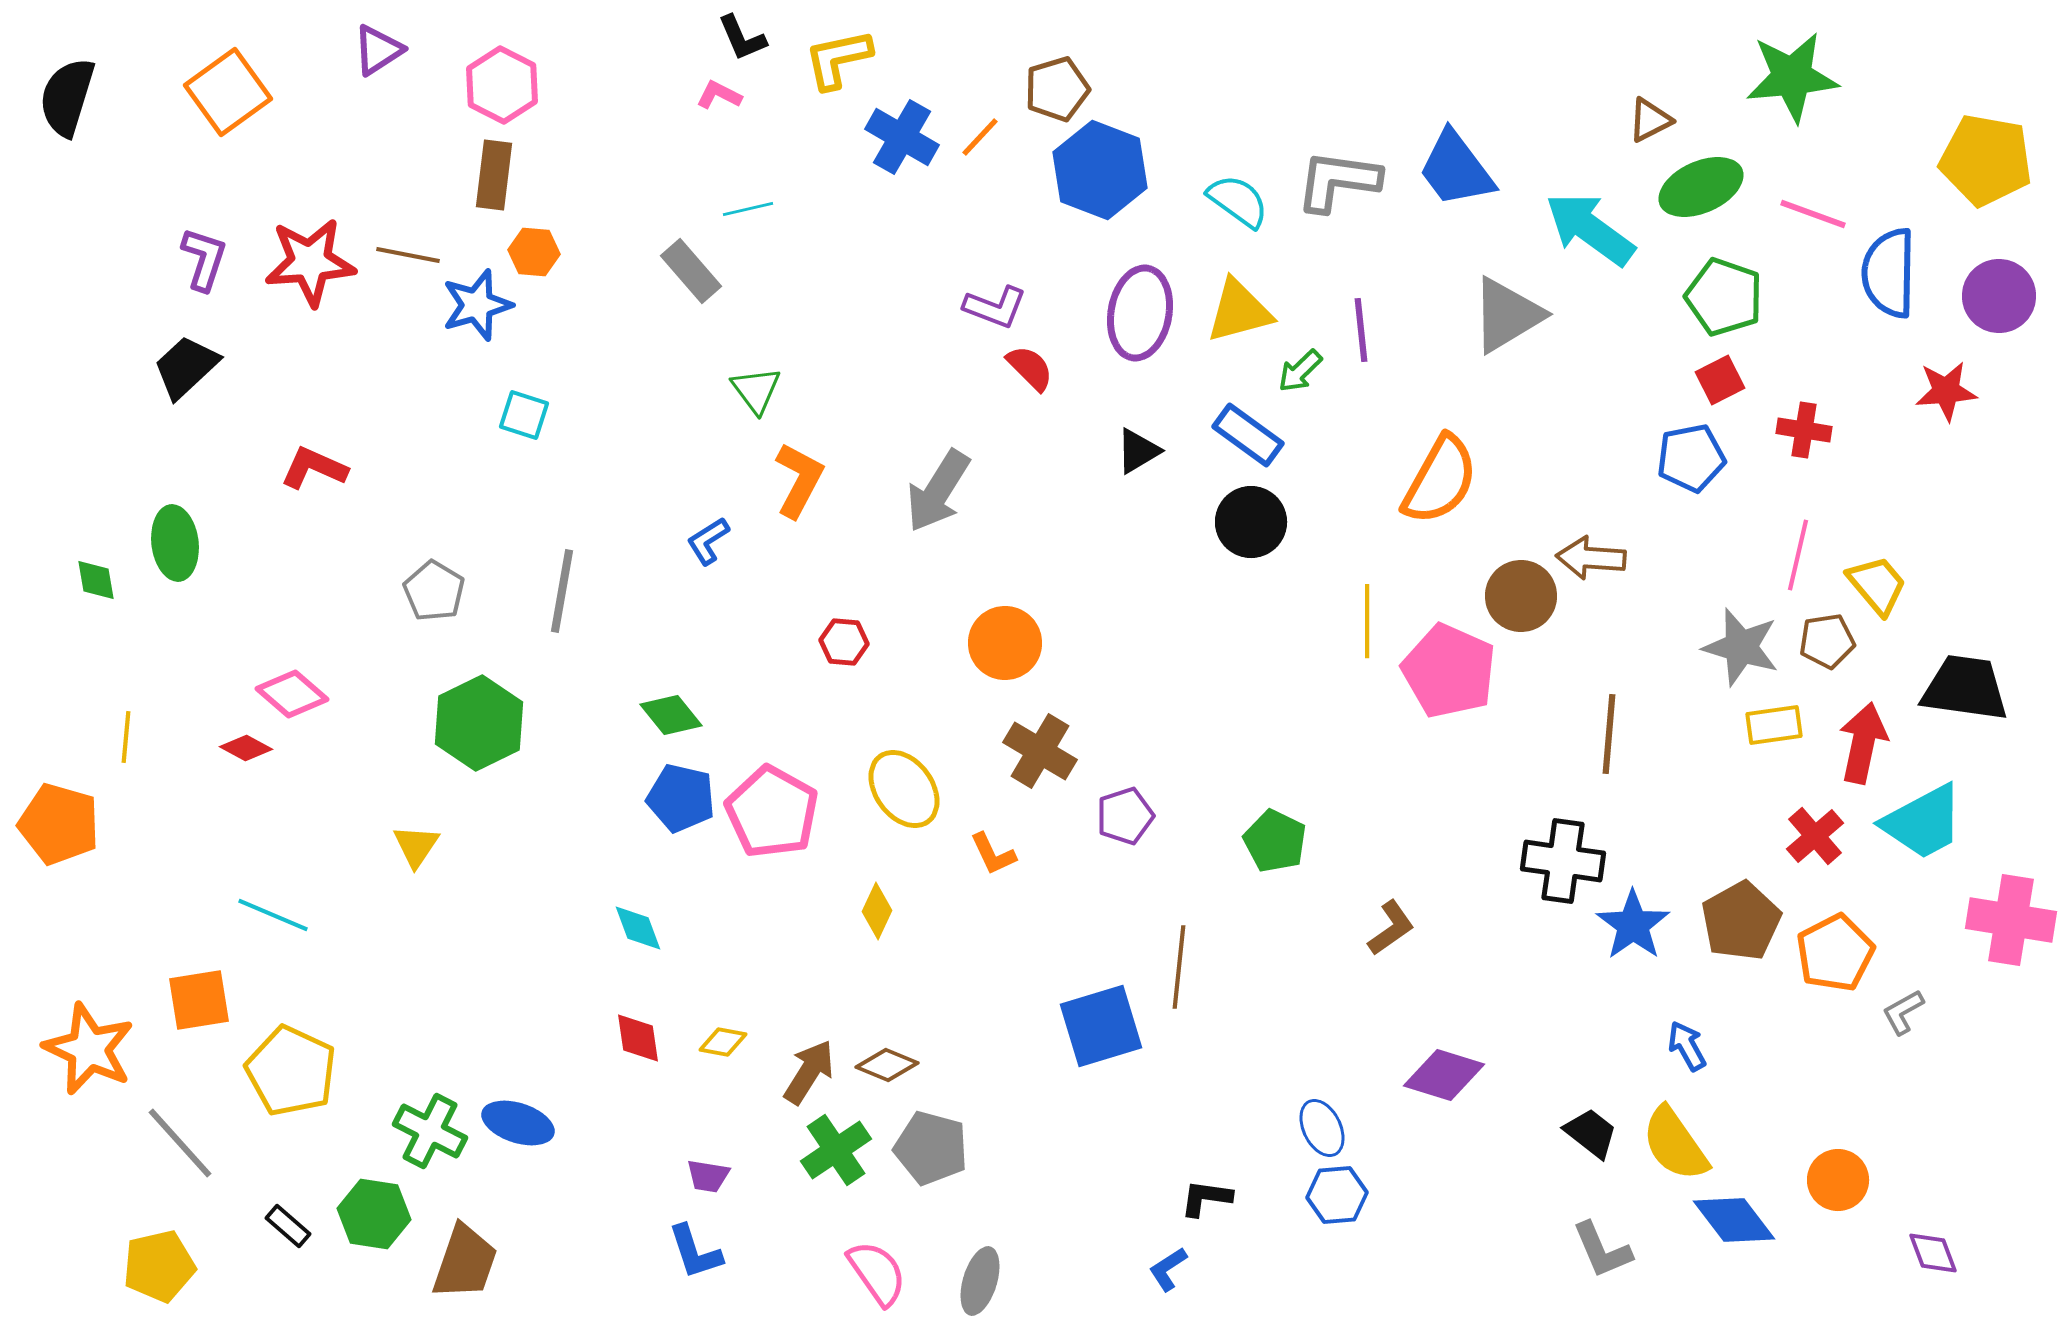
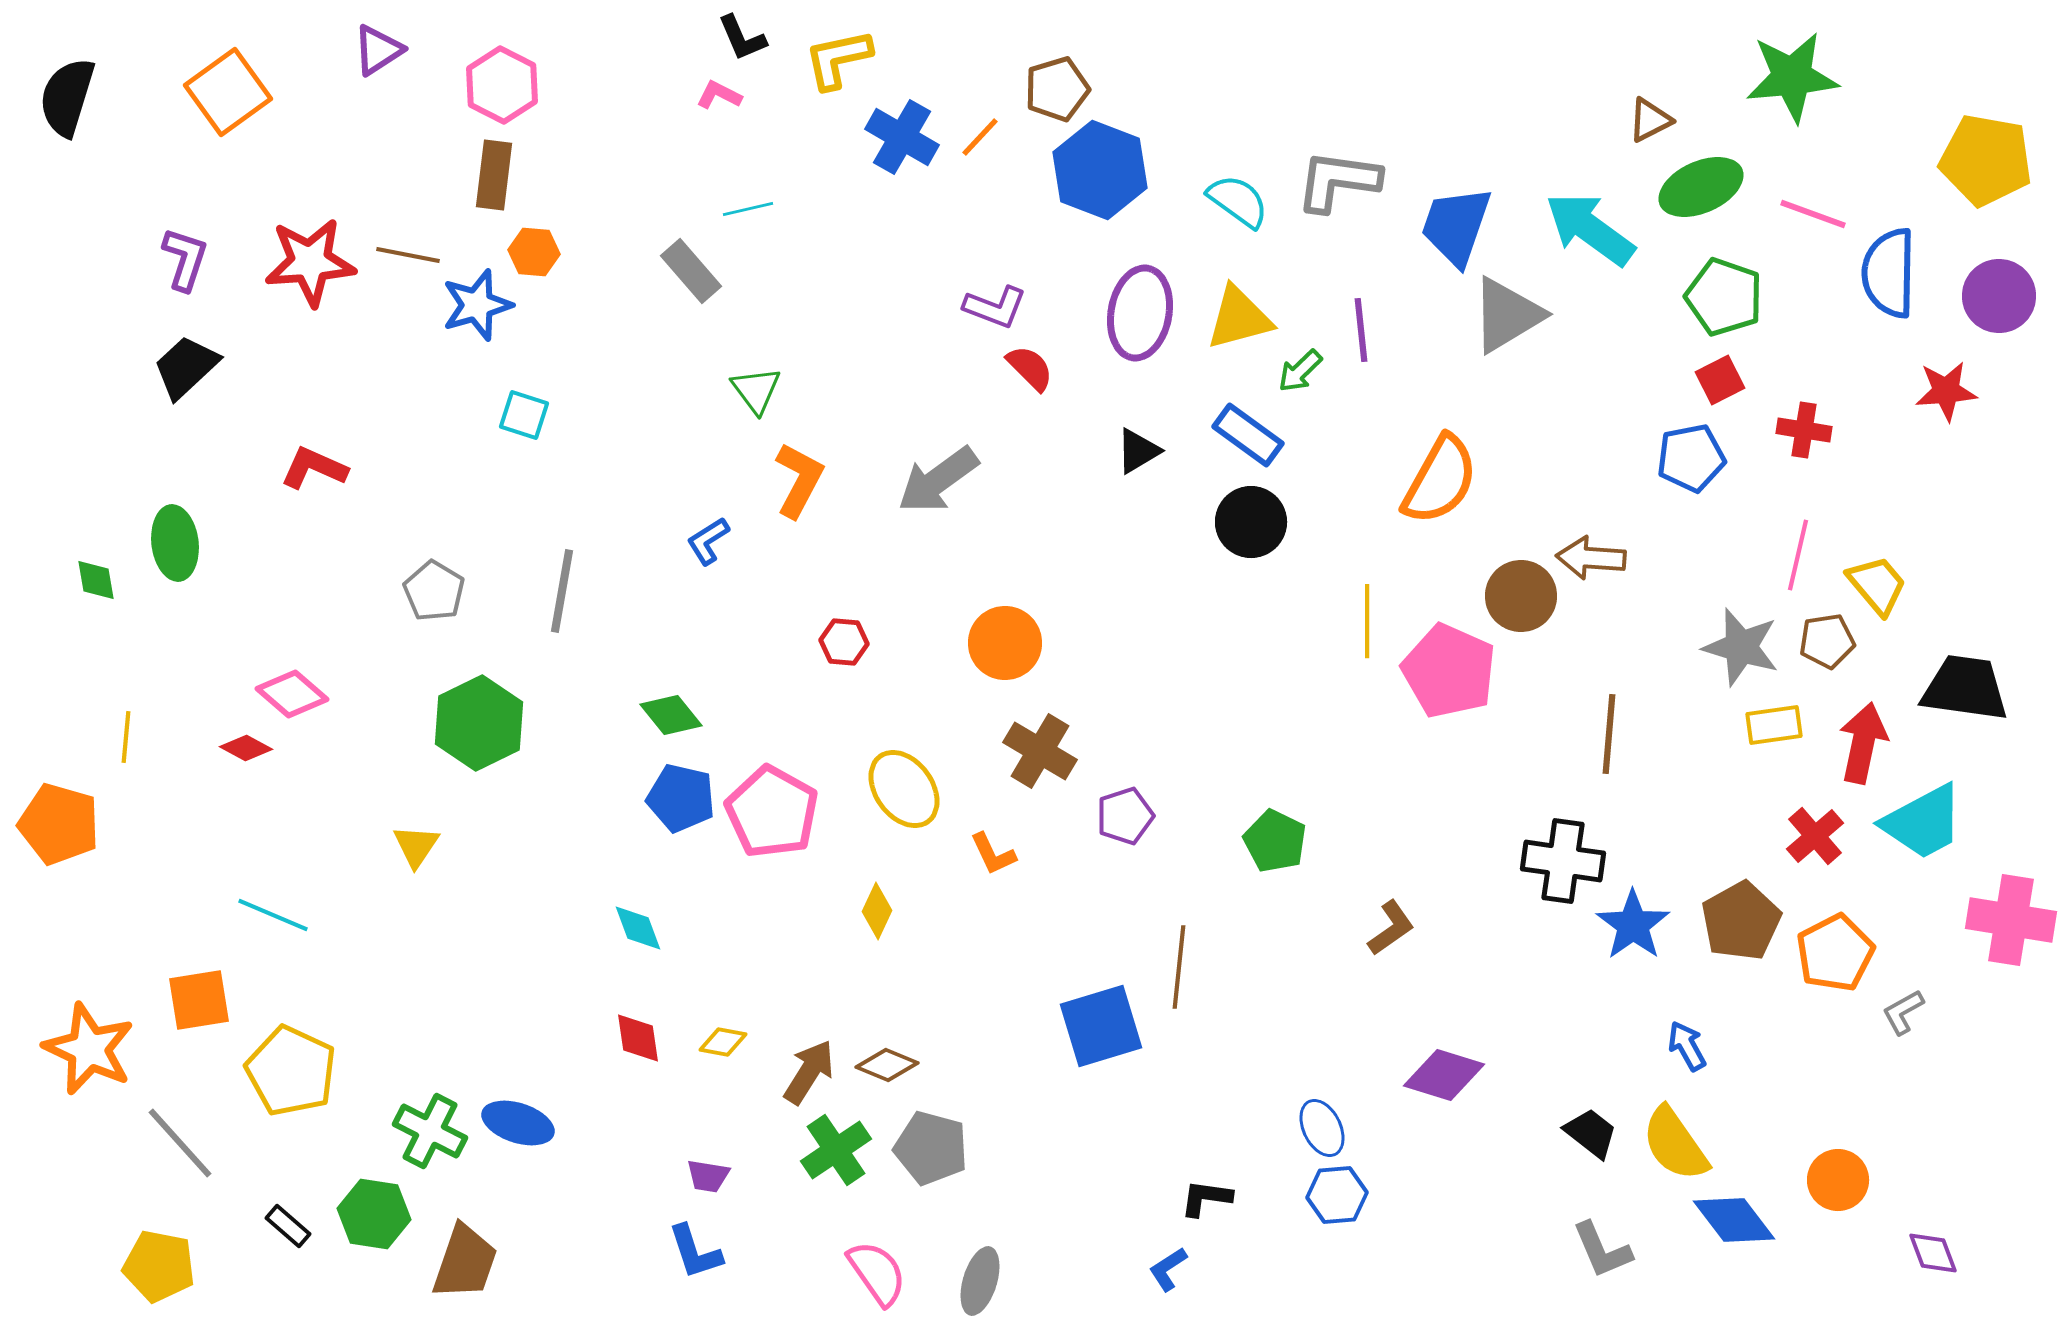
blue trapezoid at (1456, 169): moved 57 px down; rotated 56 degrees clockwise
purple L-shape at (204, 259): moved 19 px left
yellow triangle at (1239, 311): moved 7 px down
gray arrow at (938, 491): moved 11 px up; rotated 22 degrees clockwise
yellow pentagon at (159, 1266): rotated 24 degrees clockwise
